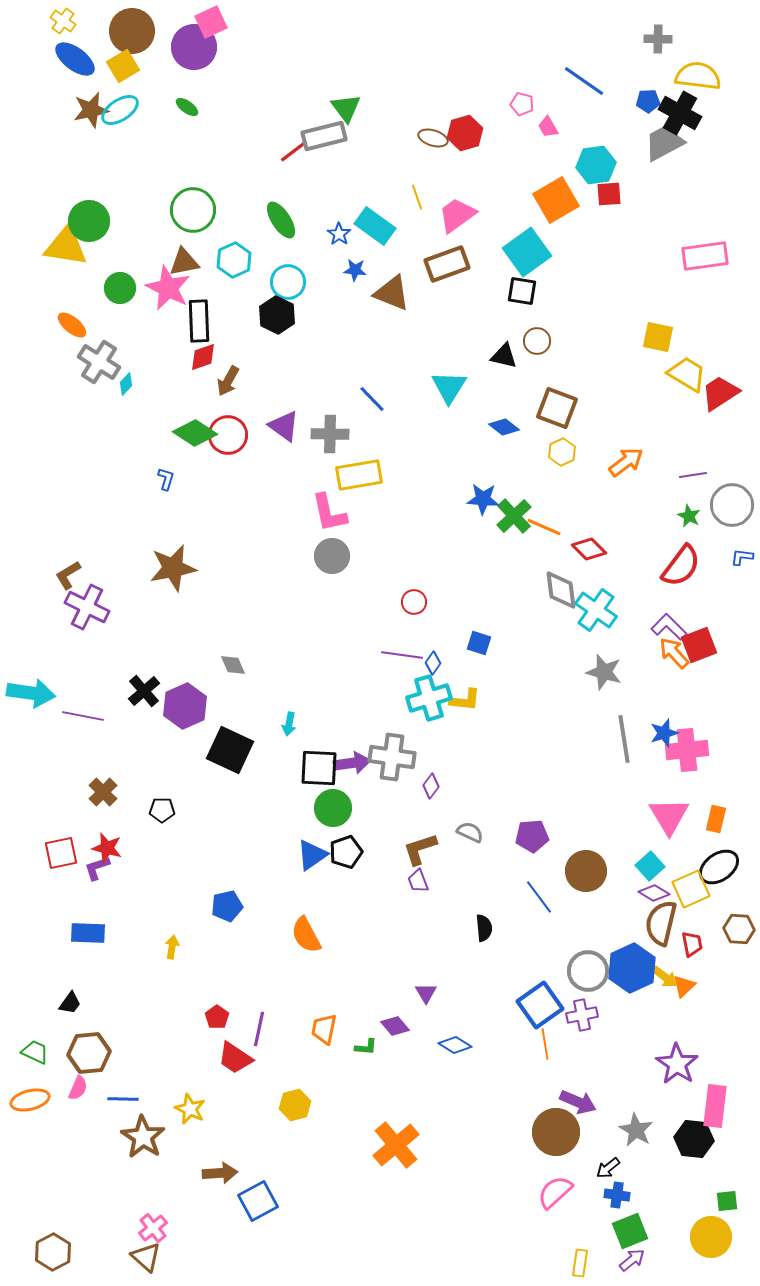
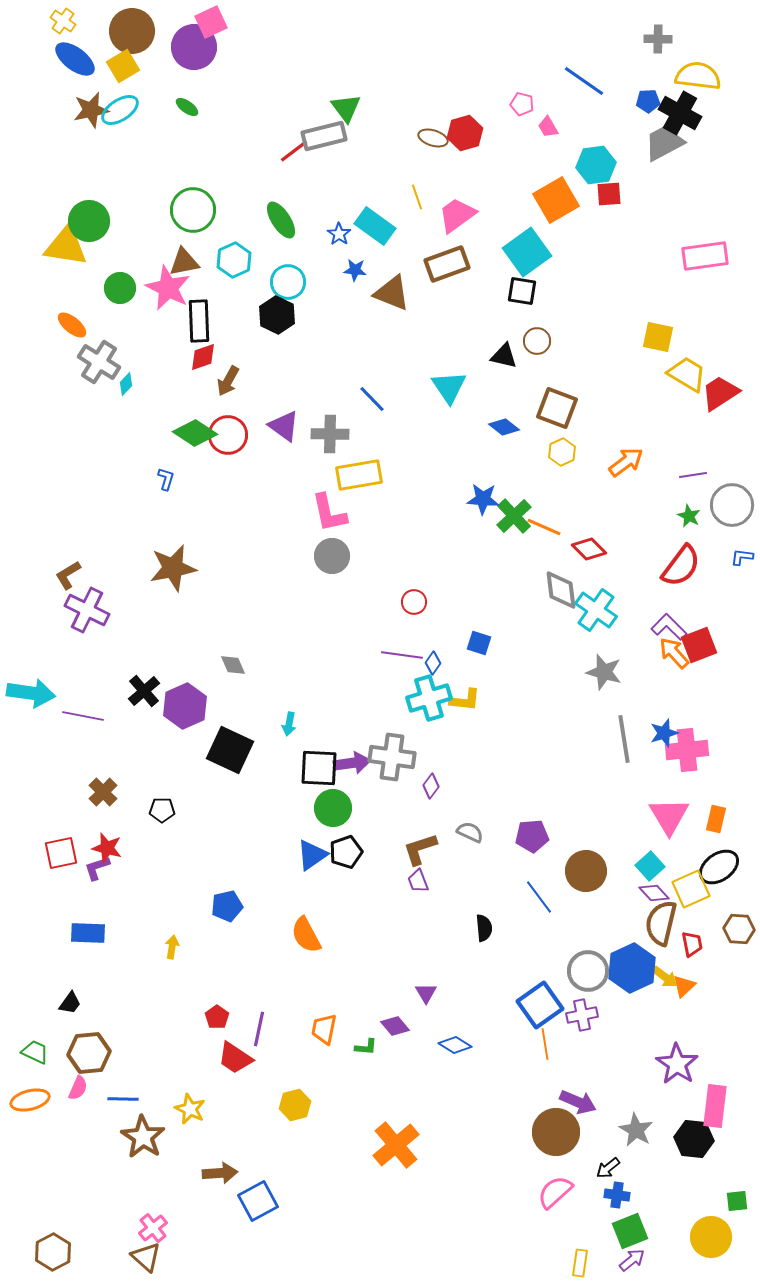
cyan triangle at (449, 387): rotated 6 degrees counterclockwise
purple cross at (87, 607): moved 3 px down
purple diamond at (654, 893): rotated 16 degrees clockwise
green square at (727, 1201): moved 10 px right
